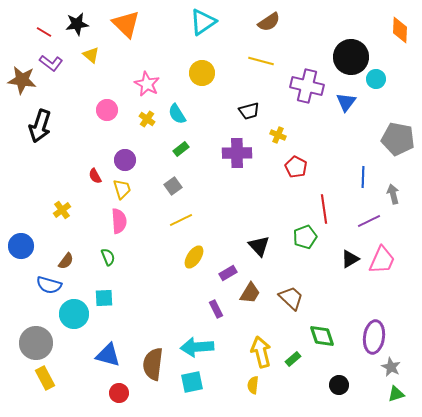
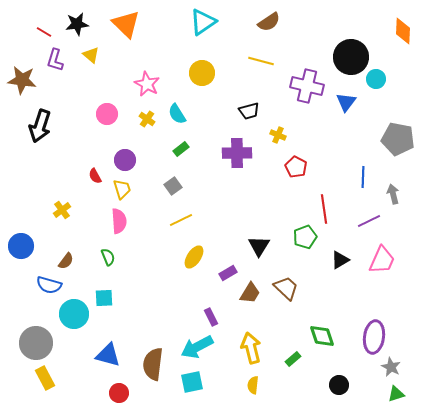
orange diamond at (400, 30): moved 3 px right, 1 px down
purple L-shape at (51, 63): moved 4 px right, 3 px up; rotated 70 degrees clockwise
pink circle at (107, 110): moved 4 px down
black triangle at (259, 246): rotated 15 degrees clockwise
black triangle at (350, 259): moved 10 px left, 1 px down
brown trapezoid at (291, 298): moved 5 px left, 10 px up
purple rectangle at (216, 309): moved 5 px left, 8 px down
cyan arrow at (197, 347): rotated 24 degrees counterclockwise
yellow arrow at (261, 352): moved 10 px left, 4 px up
